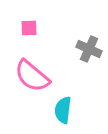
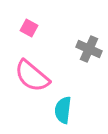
pink square: rotated 30 degrees clockwise
